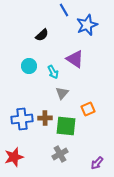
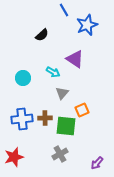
cyan circle: moved 6 px left, 12 px down
cyan arrow: rotated 32 degrees counterclockwise
orange square: moved 6 px left, 1 px down
